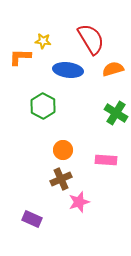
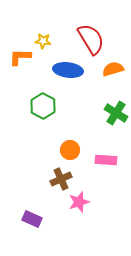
orange circle: moved 7 px right
